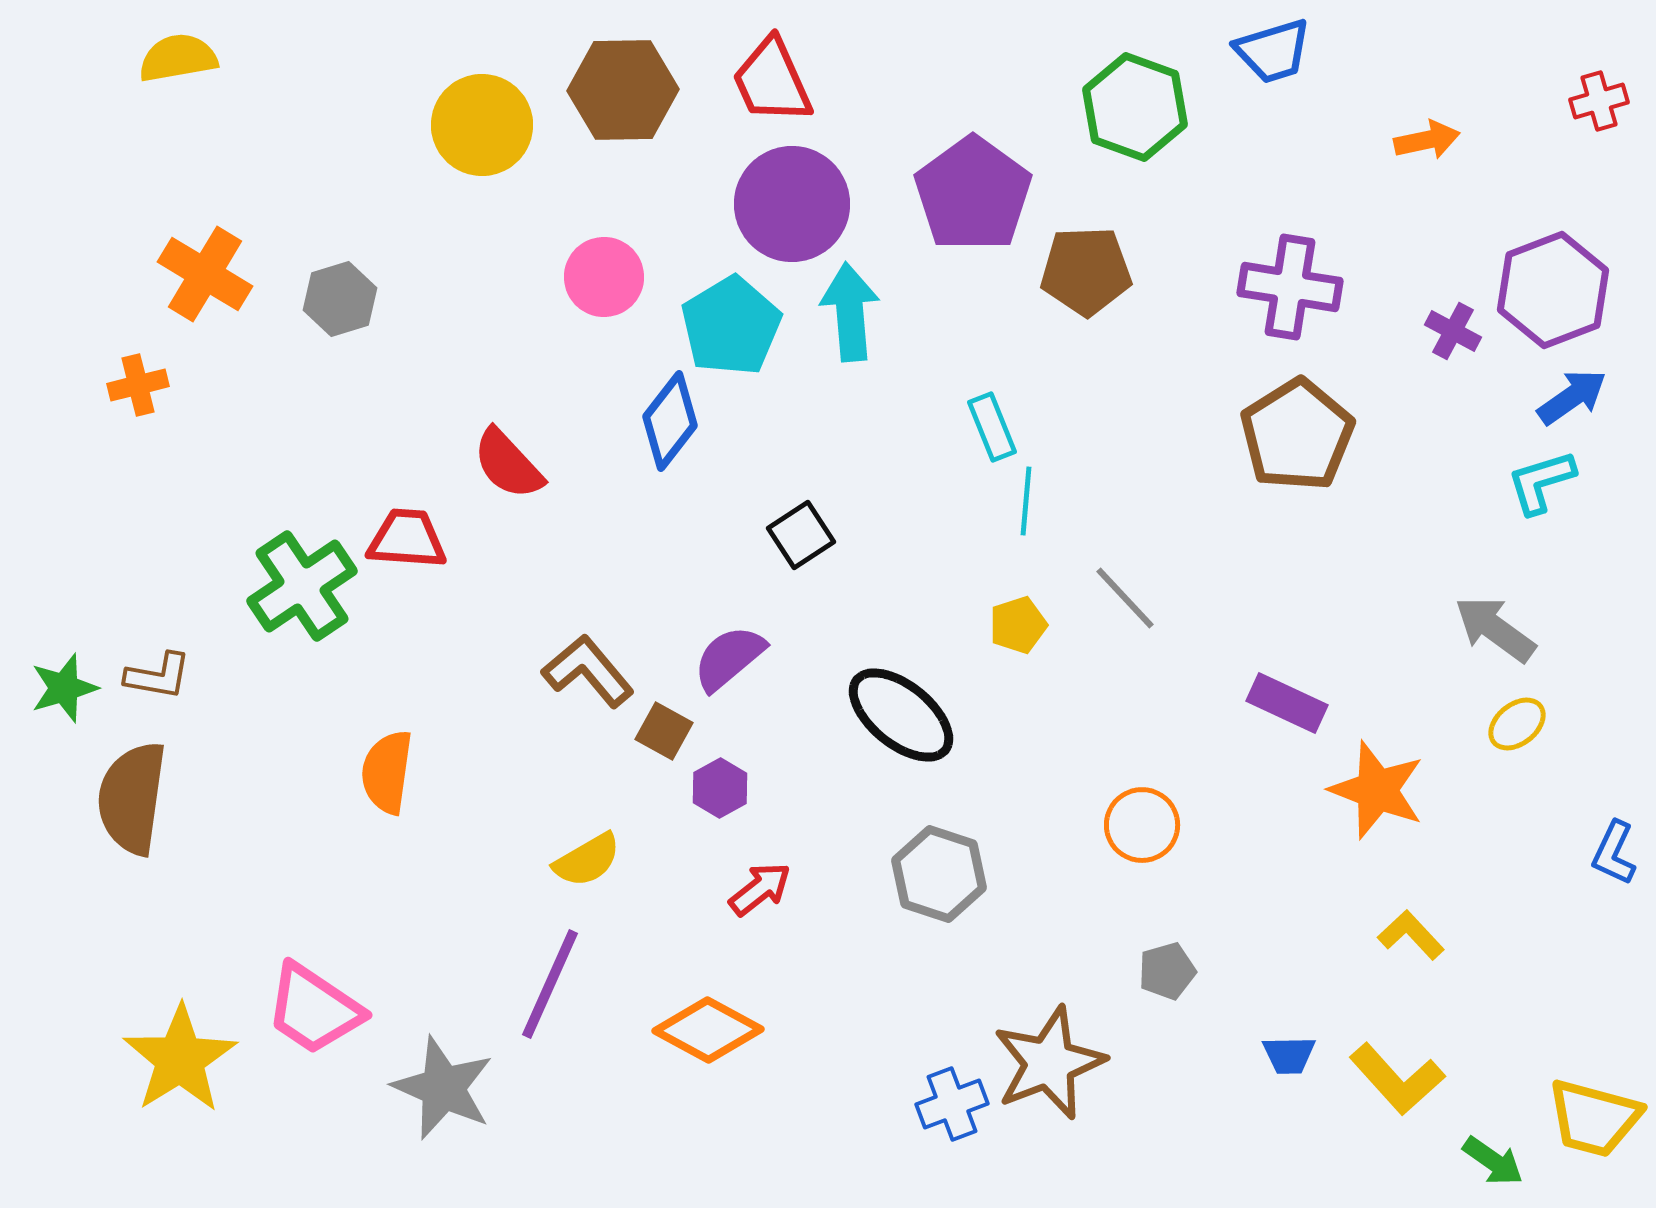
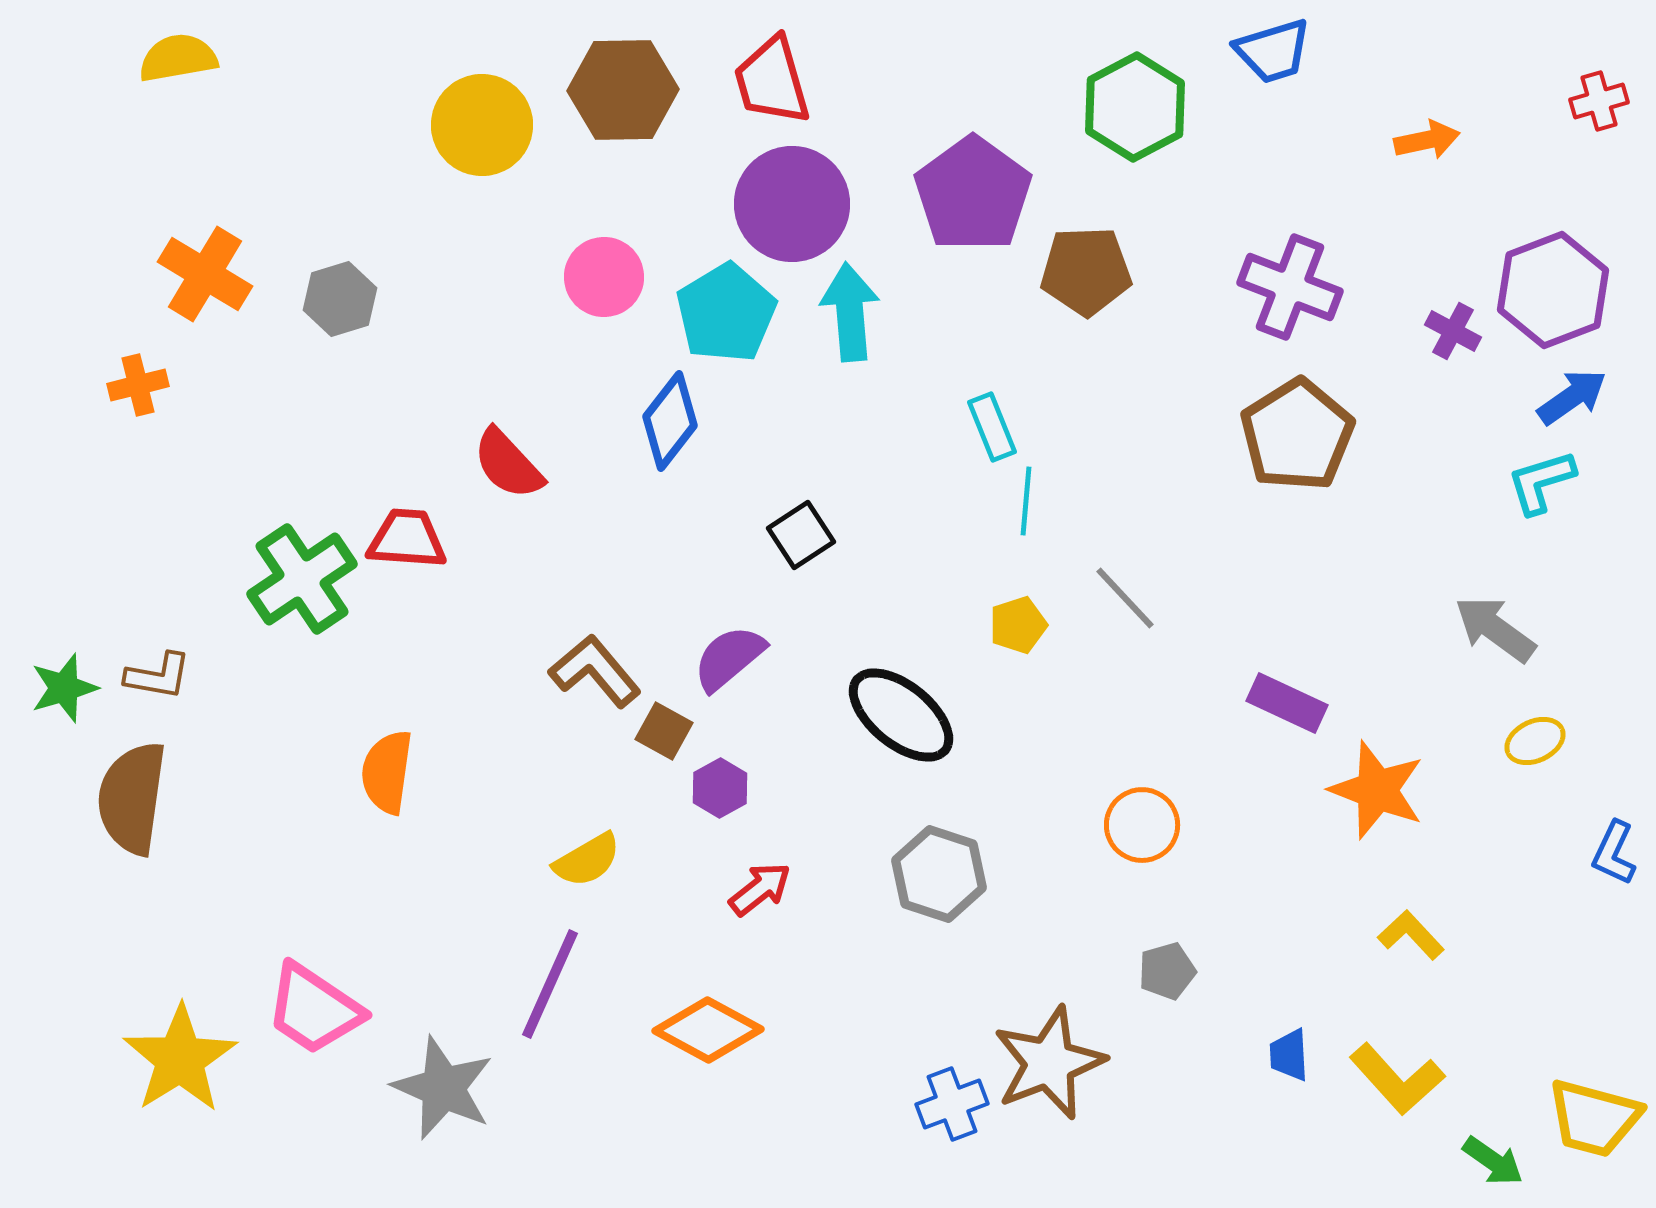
red trapezoid at (772, 81): rotated 8 degrees clockwise
green hexagon at (1135, 107): rotated 12 degrees clockwise
purple cross at (1290, 287): rotated 12 degrees clockwise
cyan pentagon at (731, 326): moved 5 px left, 13 px up
green cross at (302, 586): moved 7 px up
brown L-shape at (588, 671): moved 7 px right
yellow ellipse at (1517, 724): moved 18 px right, 17 px down; rotated 14 degrees clockwise
blue trapezoid at (1289, 1055): rotated 88 degrees clockwise
